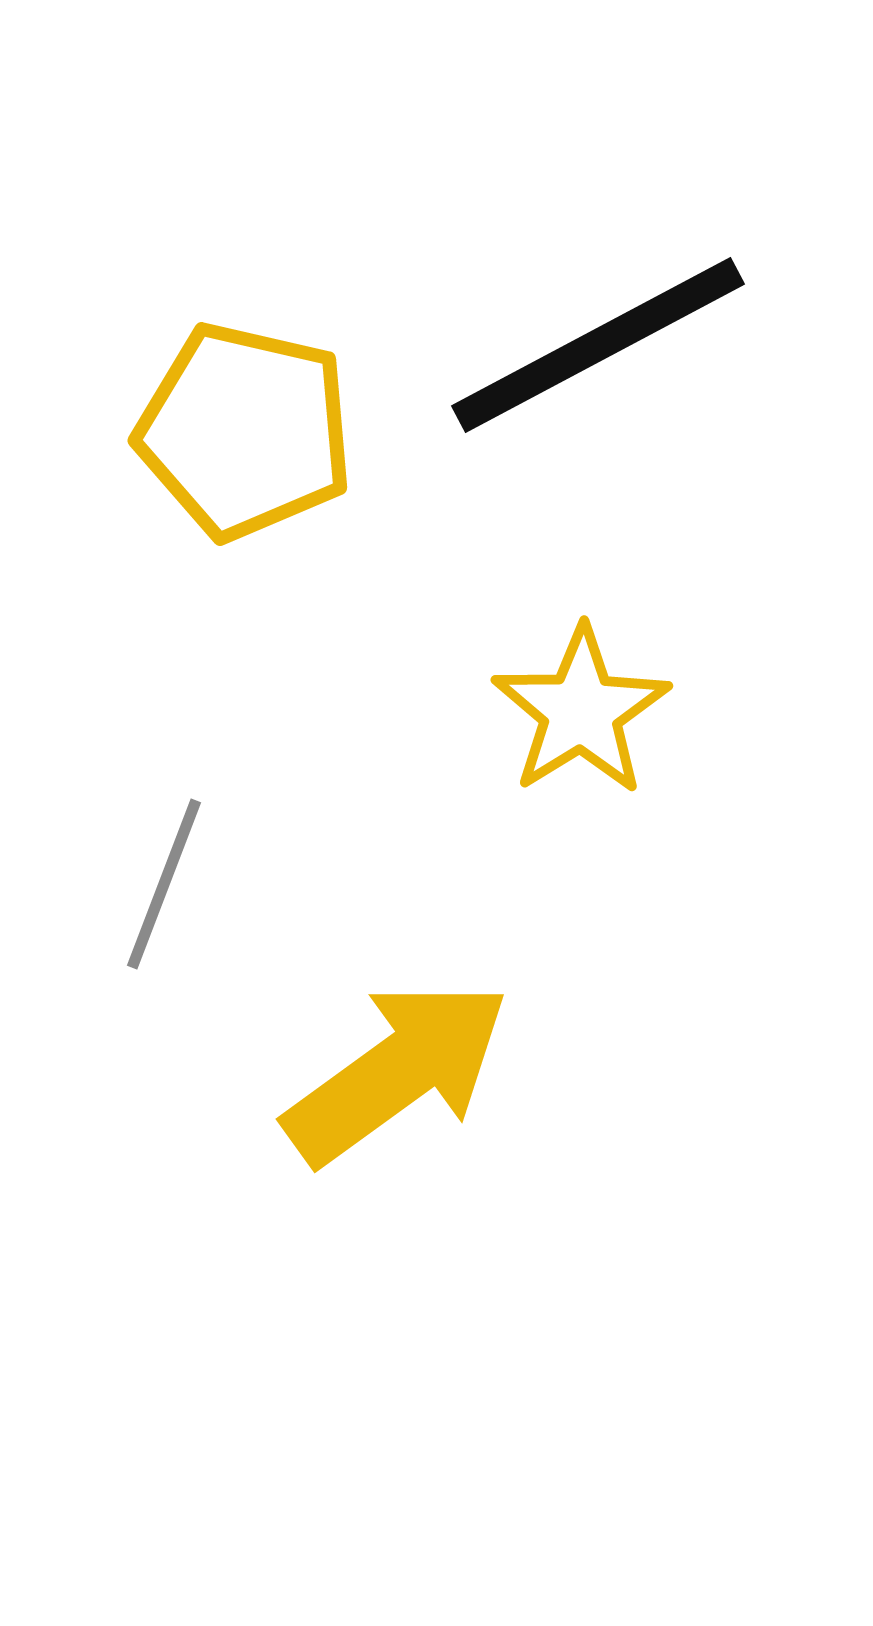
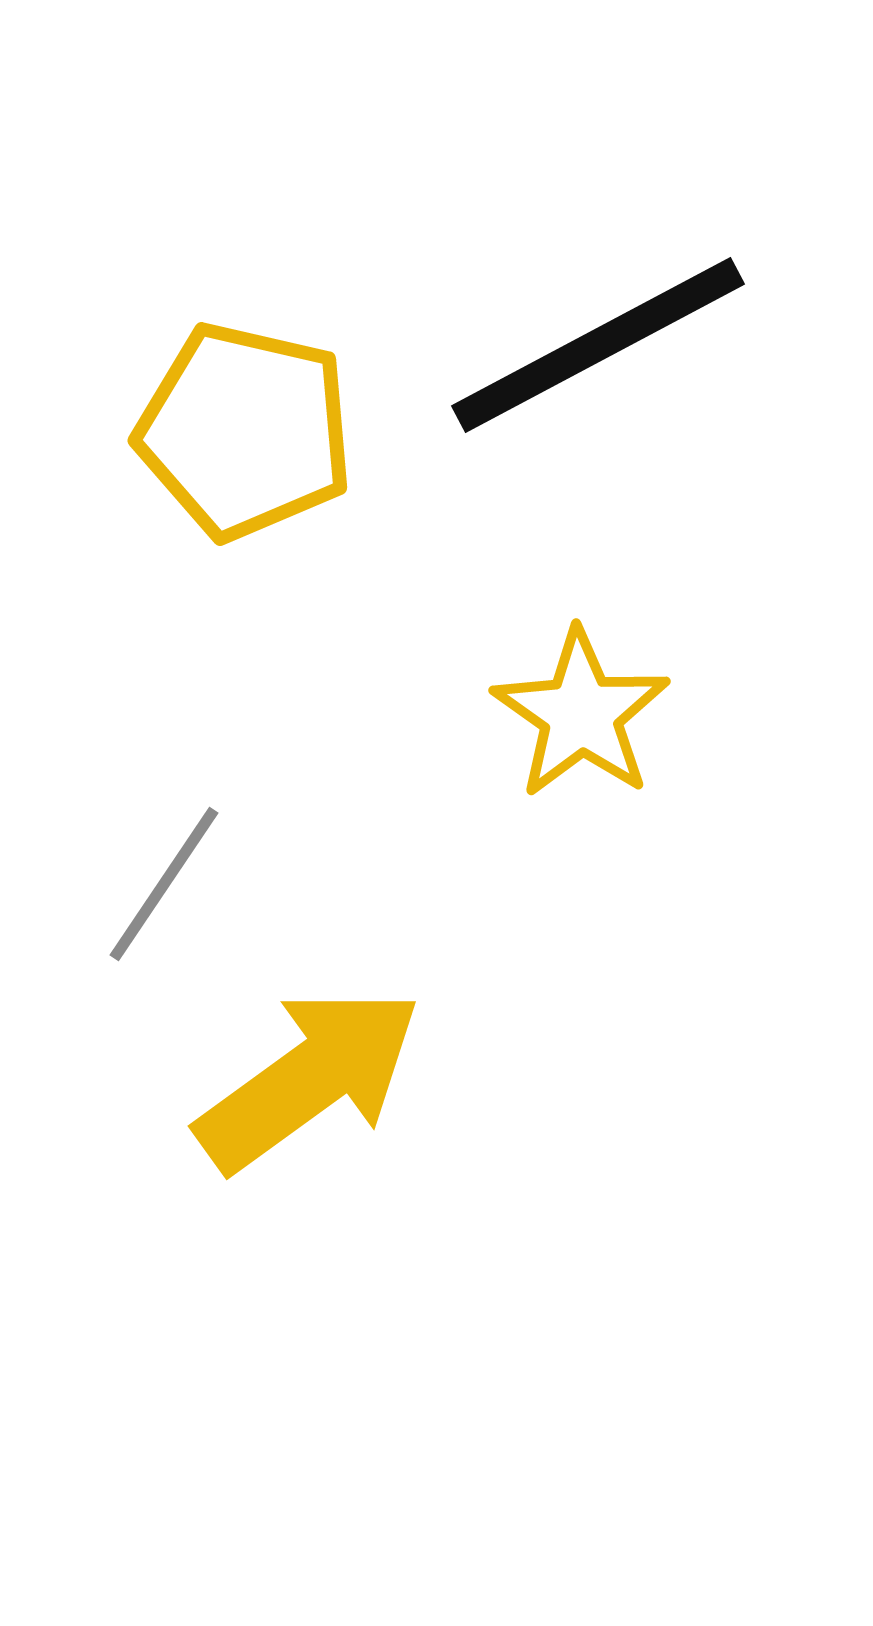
yellow star: moved 3 px down; rotated 5 degrees counterclockwise
gray line: rotated 13 degrees clockwise
yellow arrow: moved 88 px left, 7 px down
